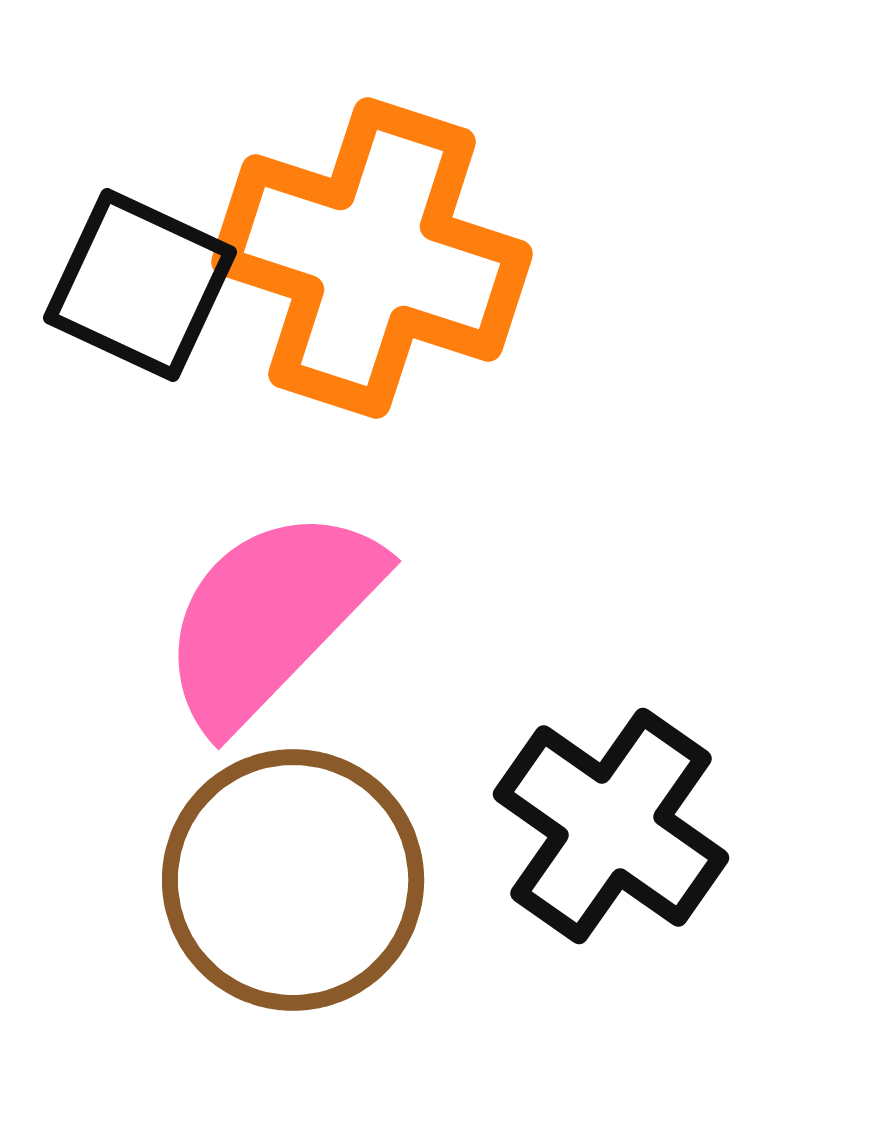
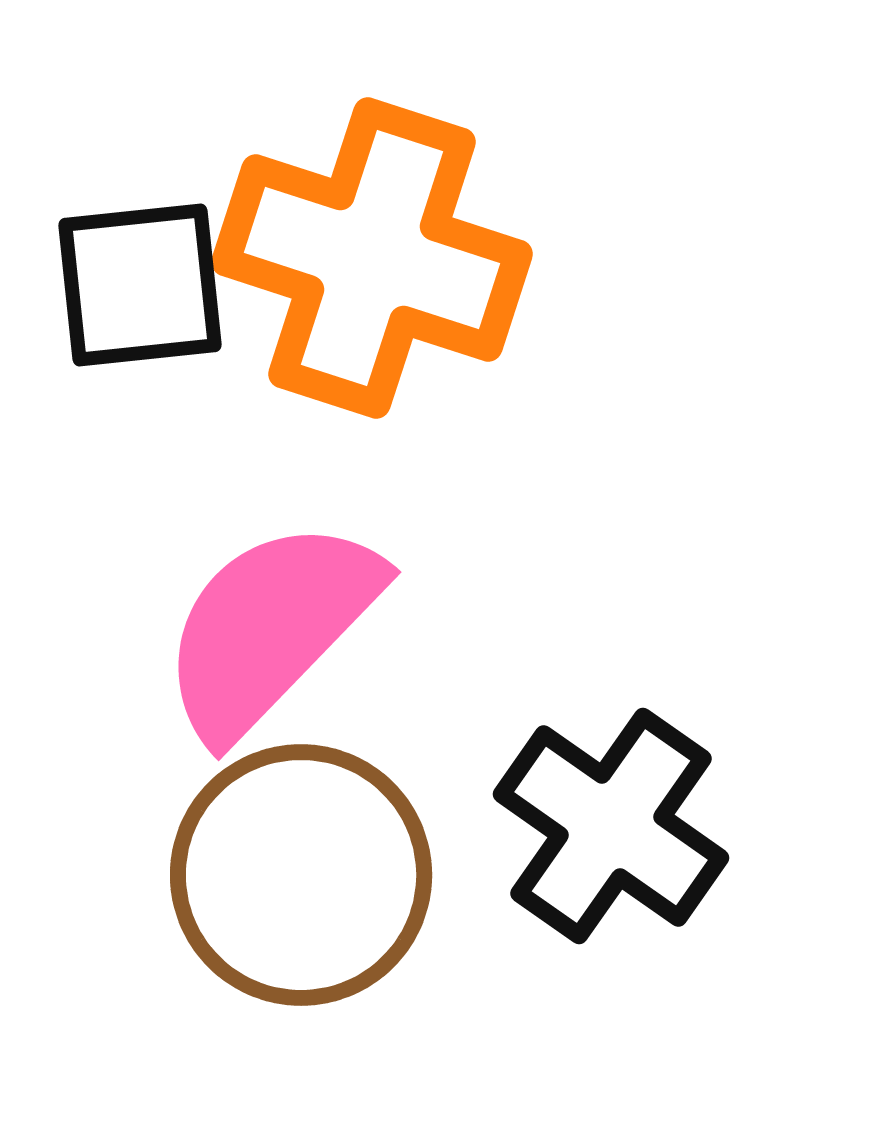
black square: rotated 31 degrees counterclockwise
pink semicircle: moved 11 px down
brown circle: moved 8 px right, 5 px up
